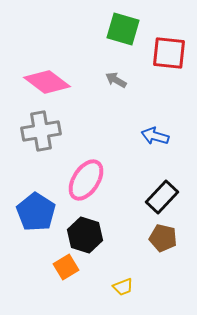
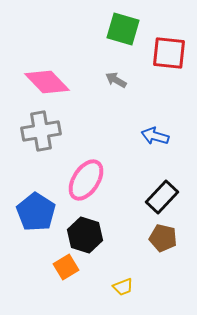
pink diamond: rotated 9 degrees clockwise
